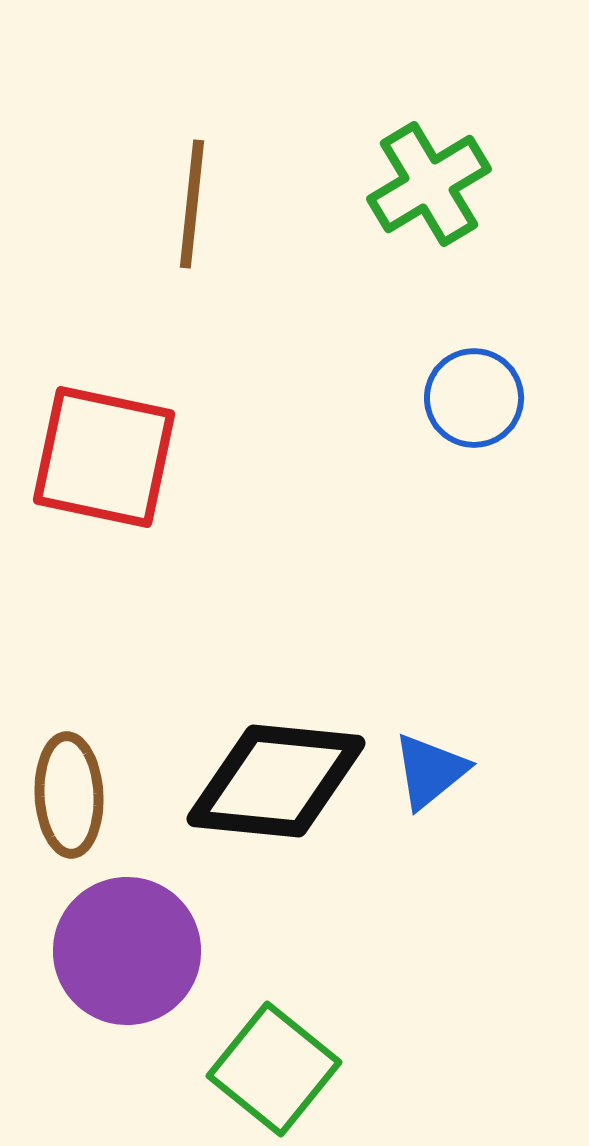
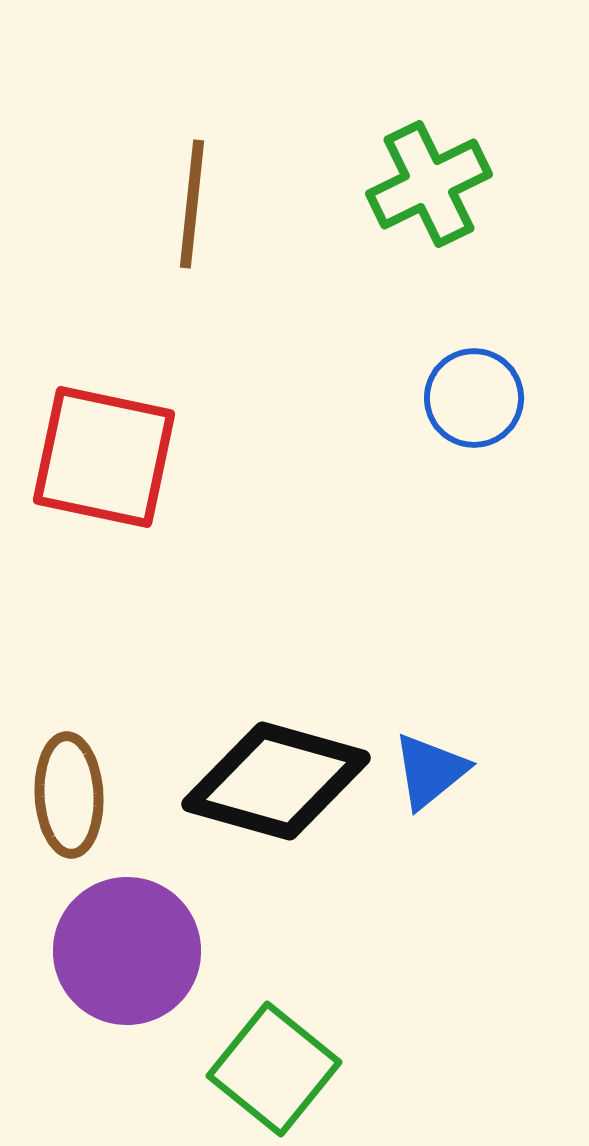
green cross: rotated 5 degrees clockwise
black diamond: rotated 10 degrees clockwise
